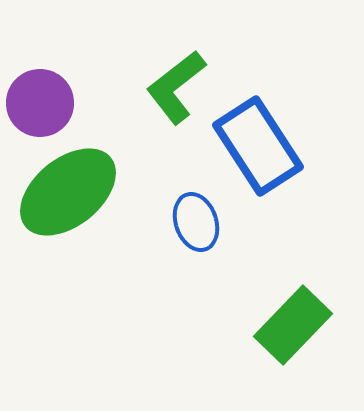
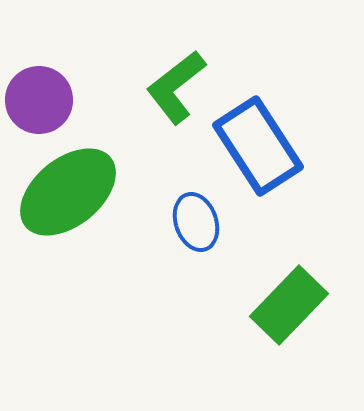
purple circle: moved 1 px left, 3 px up
green rectangle: moved 4 px left, 20 px up
